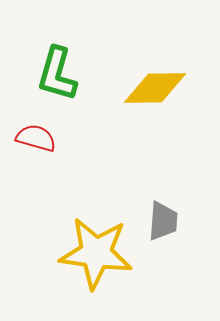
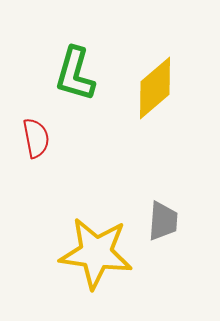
green L-shape: moved 18 px right
yellow diamond: rotated 40 degrees counterclockwise
red semicircle: rotated 63 degrees clockwise
